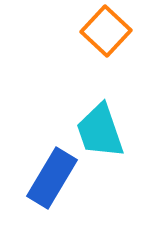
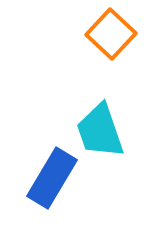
orange square: moved 5 px right, 3 px down
